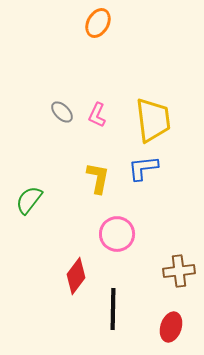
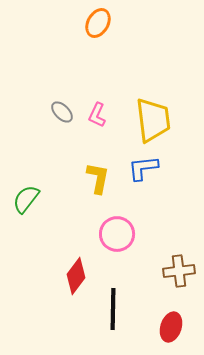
green semicircle: moved 3 px left, 1 px up
